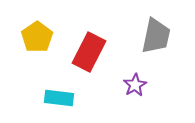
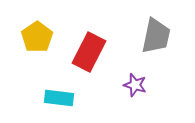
purple star: rotated 25 degrees counterclockwise
